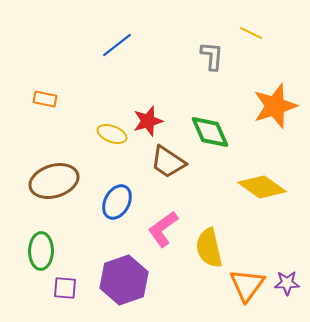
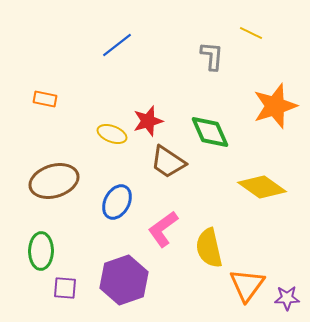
purple star: moved 15 px down
